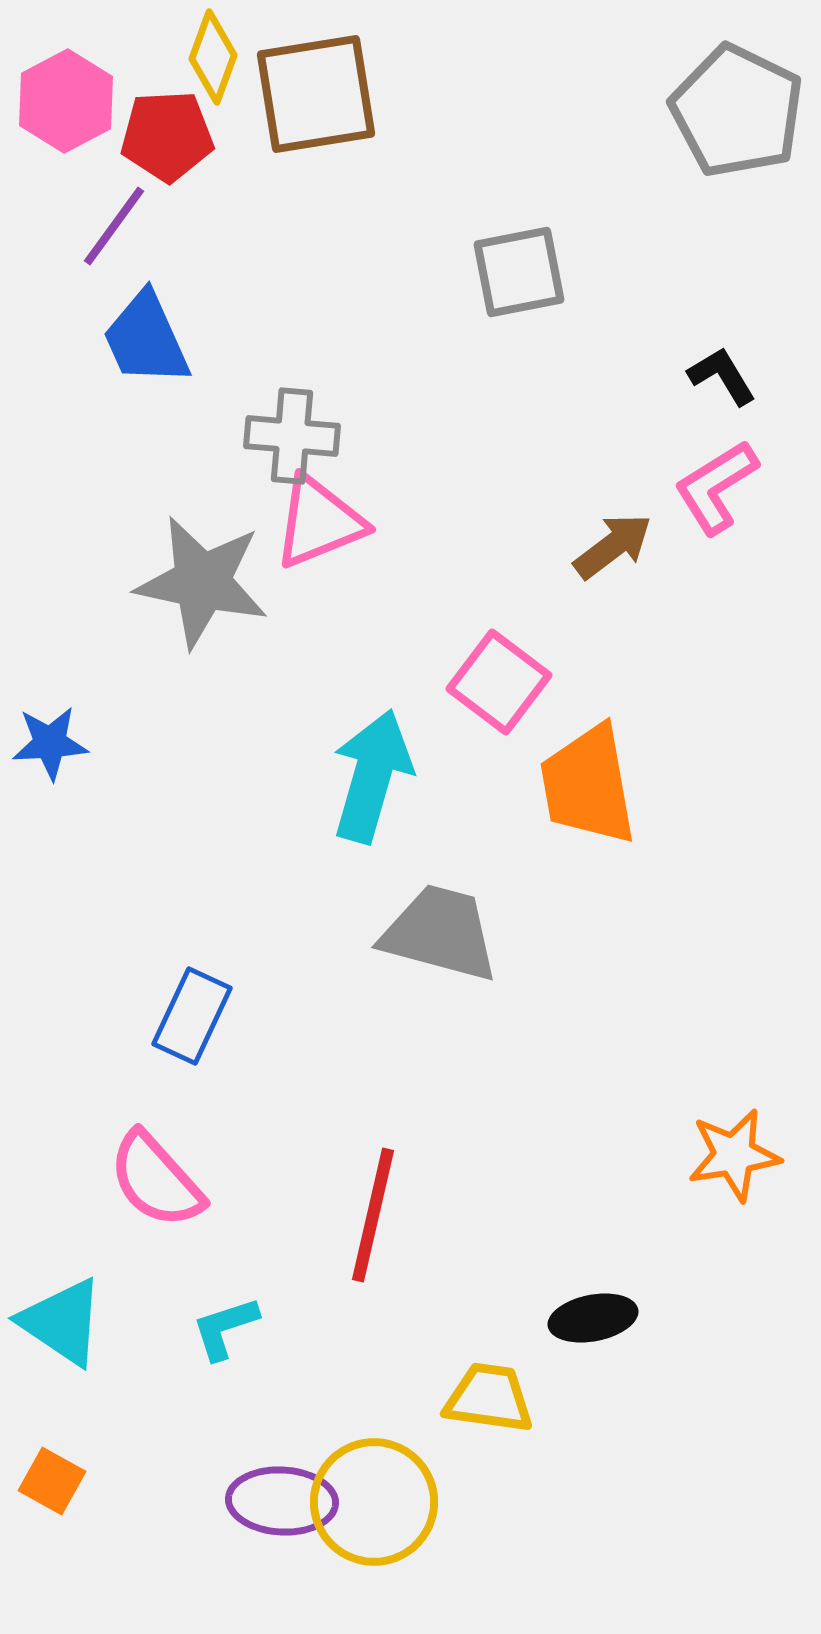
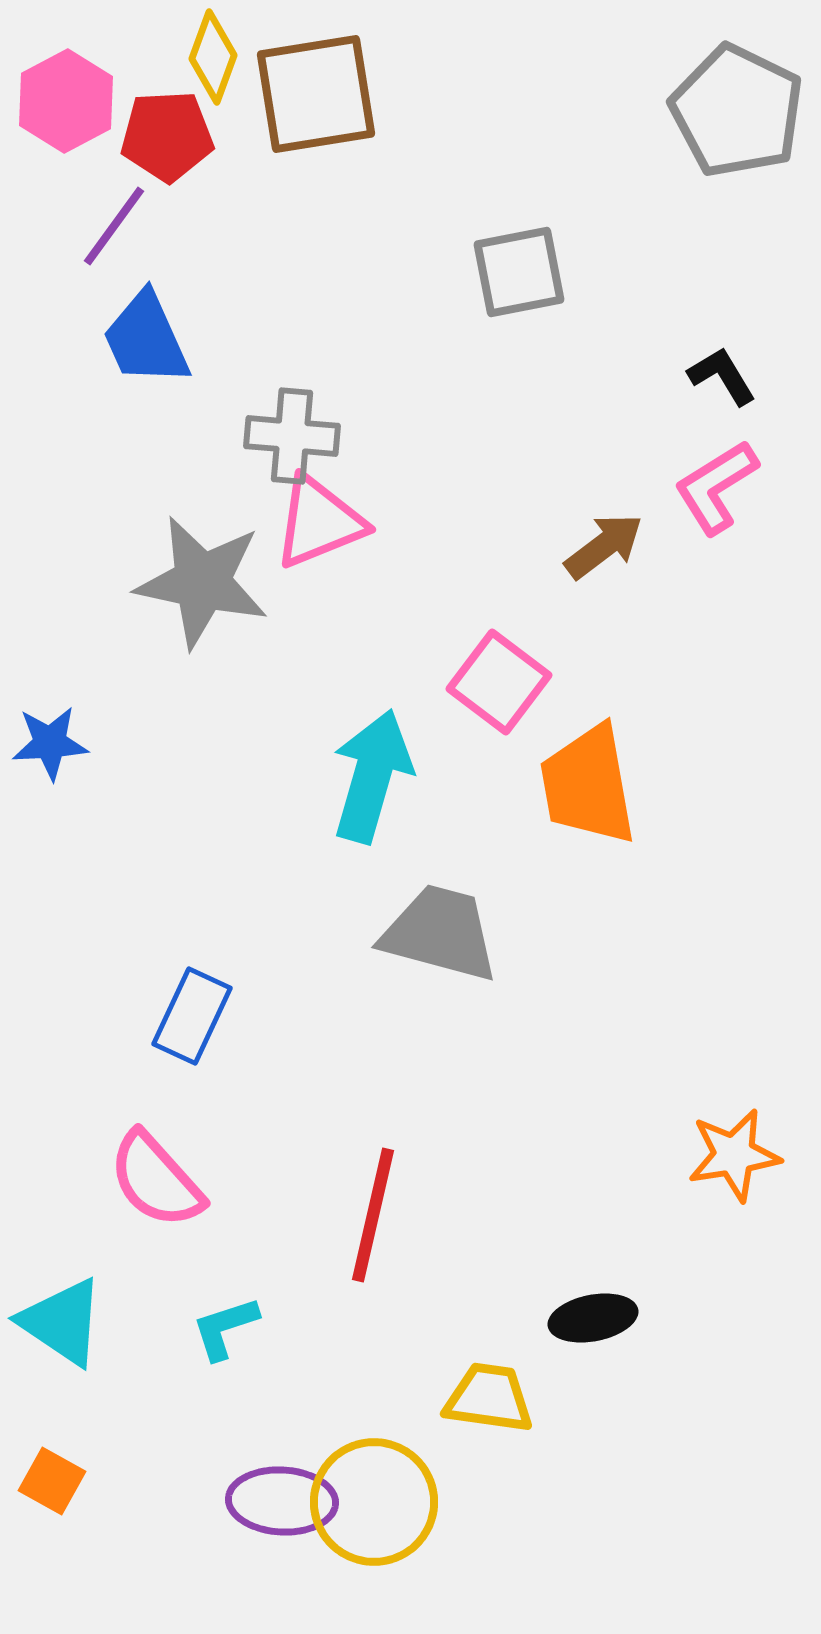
brown arrow: moved 9 px left
